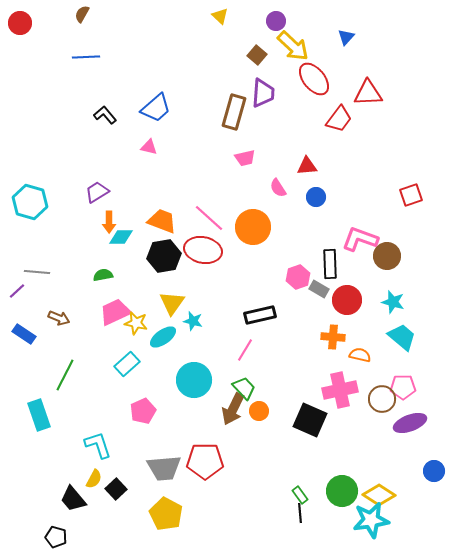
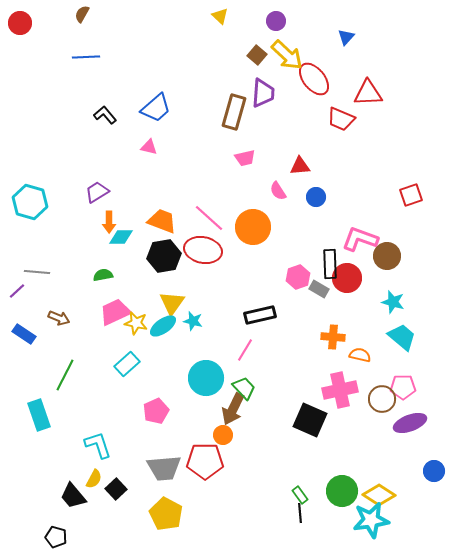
yellow arrow at (293, 46): moved 6 px left, 9 px down
red trapezoid at (339, 119): moved 2 px right; rotated 76 degrees clockwise
red triangle at (307, 166): moved 7 px left
pink semicircle at (278, 188): moved 3 px down
red circle at (347, 300): moved 22 px up
cyan ellipse at (163, 337): moved 11 px up
cyan circle at (194, 380): moved 12 px right, 2 px up
pink pentagon at (143, 411): moved 13 px right
orange circle at (259, 411): moved 36 px left, 24 px down
black trapezoid at (73, 499): moved 3 px up
